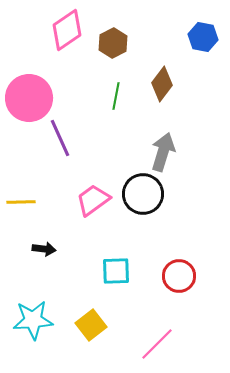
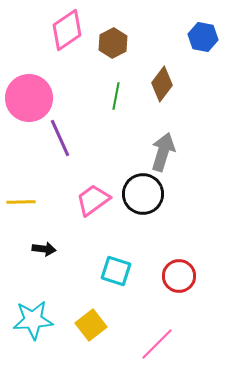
cyan square: rotated 20 degrees clockwise
